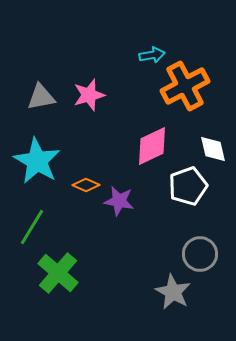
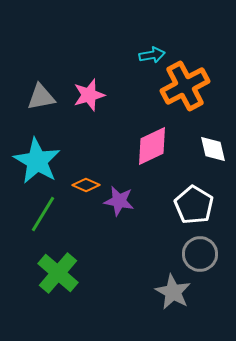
white pentagon: moved 6 px right, 19 px down; rotated 21 degrees counterclockwise
green line: moved 11 px right, 13 px up
